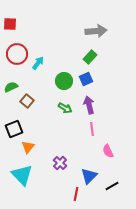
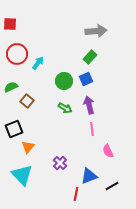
blue triangle: rotated 24 degrees clockwise
